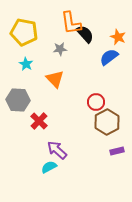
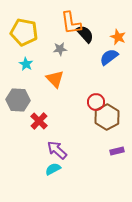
brown hexagon: moved 5 px up
cyan semicircle: moved 4 px right, 2 px down
